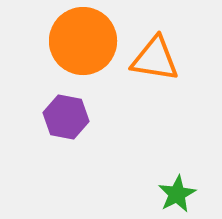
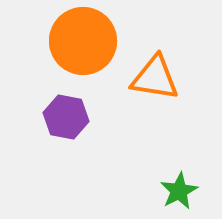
orange triangle: moved 19 px down
green star: moved 2 px right, 3 px up
